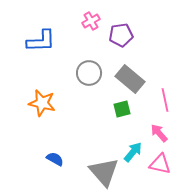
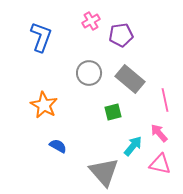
blue L-shape: moved 4 px up; rotated 68 degrees counterclockwise
orange star: moved 2 px right, 2 px down; rotated 16 degrees clockwise
green square: moved 9 px left, 3 px down
cyan arrow: moved 6 px up
blue semicircle: moved 3 px right, 13 px up
